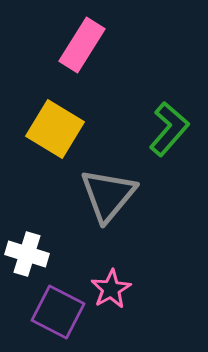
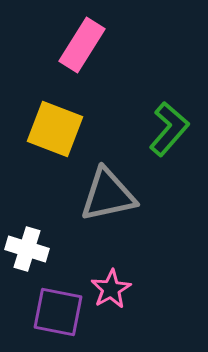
yellow square: rotated 10 degrees counterclockwise
gray triangle: rotated 38 degrees clockwise
white cross: moved 5 px up
purple square: rotated 16 degrees counterclockwise
